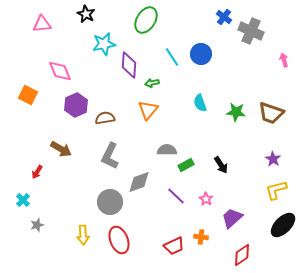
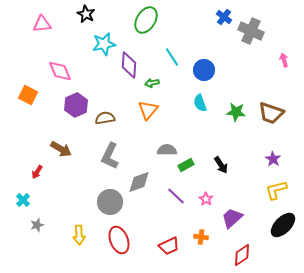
blue circle: moved 3 px right, 16 px down
yellow arrow: moved 4 px left
red trapezoid: moved 5 px left
